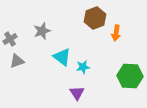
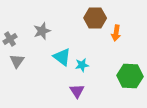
brown hexagon: rotated 20 degrees clockwise
gray triangle: rotated 35 degrees counterclockwise
cyan star: moved 1 px left, 2 px up
purple triangle: moved 2 px up
